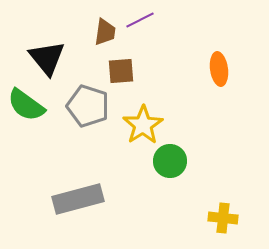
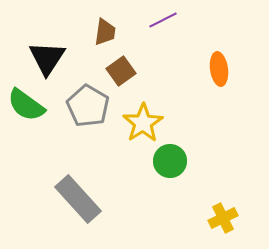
purple line: moved 23 px right
black triangle: rotated 12 degrees clockwise
brown square: rotated 32 degrees counterclockwise
gray pentagon: rotated 12 degrees clockwise
yellow star: moved 2 px up
gray rectangle: rotated 63 degrees clockwise
yellow cross: rotated 32 degrees counterclockwise
